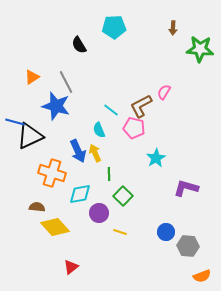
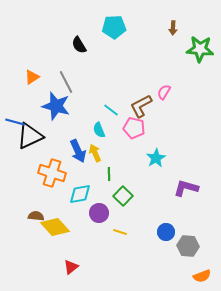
brown semicircle: moved 1 px left, 9 px down
